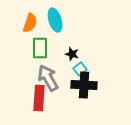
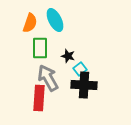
cyan ellipse: rotated 10 degrees counterclockwise
black star: moved 4 px left, 2 px down
